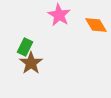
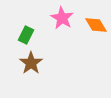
pink star: moved 3 px right, 3 px down
green rectangle: moved 1 px right, 12 px up
